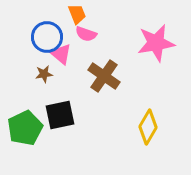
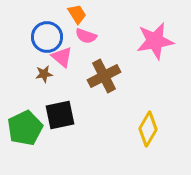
orange trapezoid: rotated 10 degrees counterclockwise
pink semicircle: moved 2 px down
pink star: moved 1 px left, 2 px up
pink triangle: moved 1 px right, 3 px down
brown cross: rotated 28 degrees clockwise
yellow diamond: moved 2 px down
